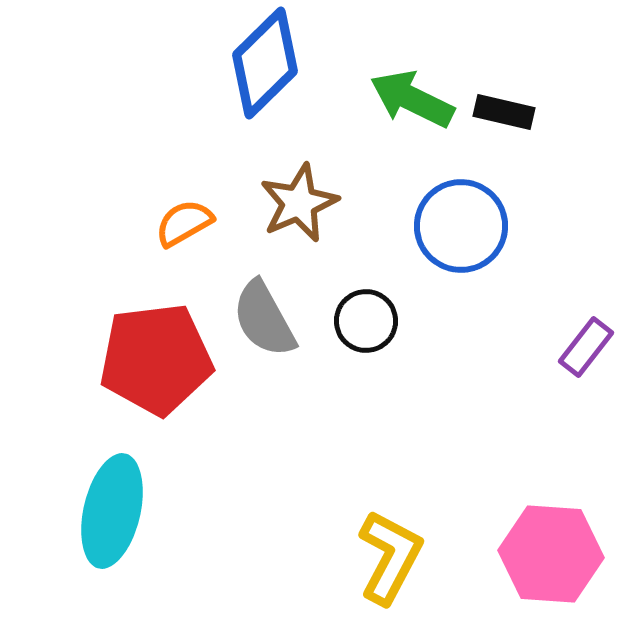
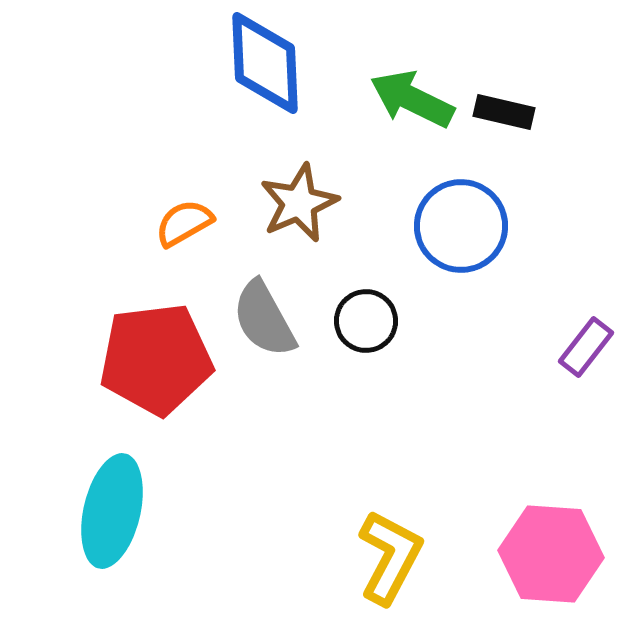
blue diamond: rotated 48 degrees counterclockwise
